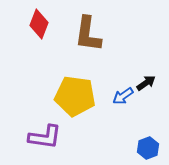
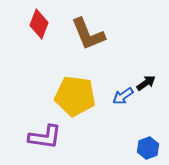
brown L-shape: rotated 30 degrees counterclockwise
